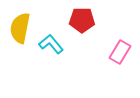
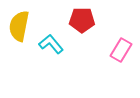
yellow semicircle: moved 1 px left, 2 px up
pink rectangle: moved 1 px right, 2 px up
